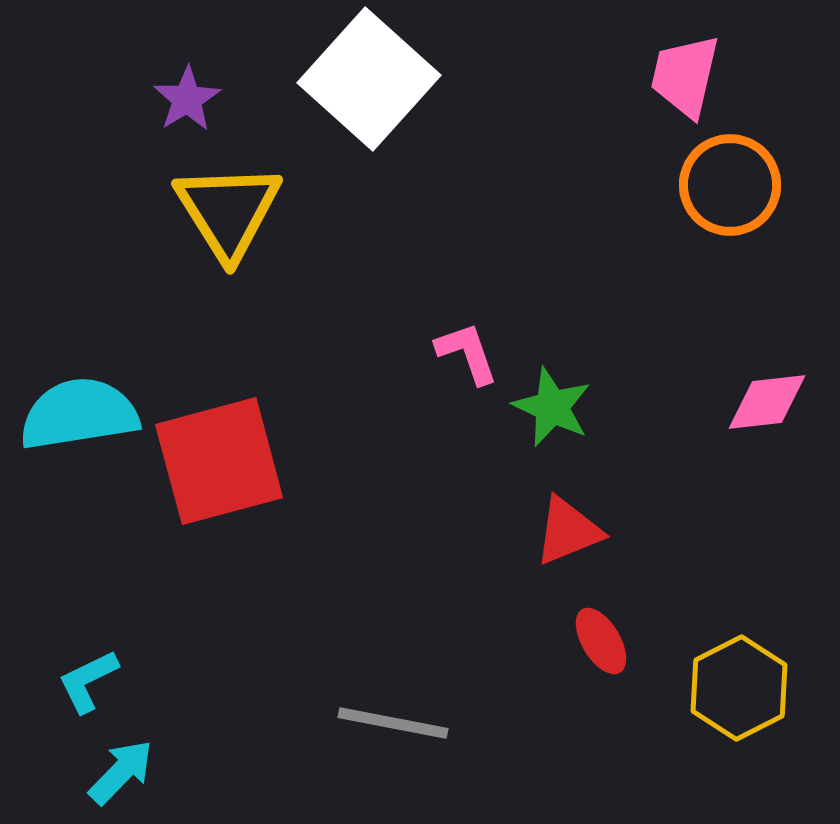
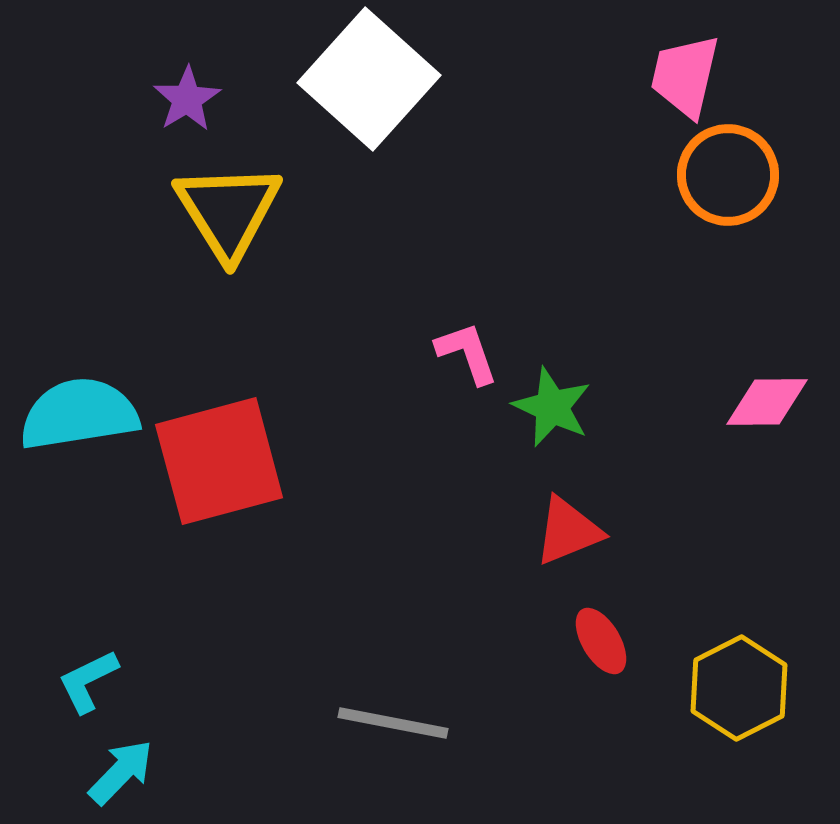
orange circle: moved 2 px left, 10 px up
pink diamond: rotated 6 degrees clockwise
